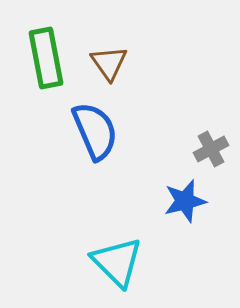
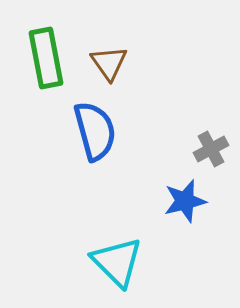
blue semicircle: rotated 8 degrees clockwise
